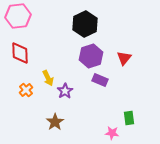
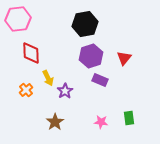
pink hexagon: moved 3 px down
black hexagon: rotated 15 degrees clockwise
red diamond: moved 11 px right
pink star: moved 11 px left, 11 px up
